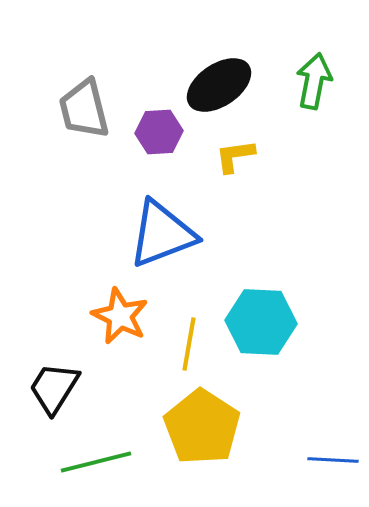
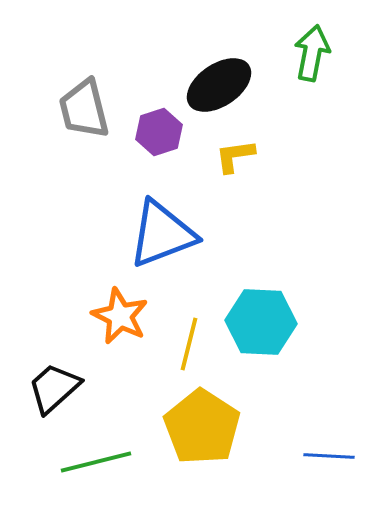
green arrow: moved 2 px left, 28 px up
purple hexagon: rotated 15 degrees counterclockwise
yellow line: rotated 4 degrees clockwise
black trapezoid: rotated 16 degrees clockwise
blue line: moved 4 px left, 4 px up
